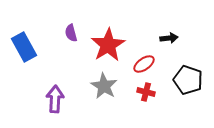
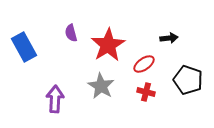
gray star: moved 3 px left
